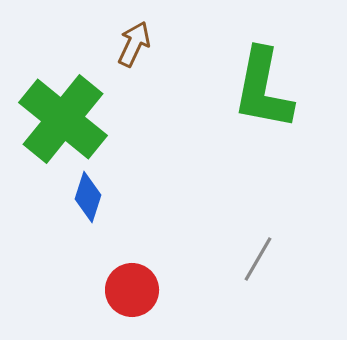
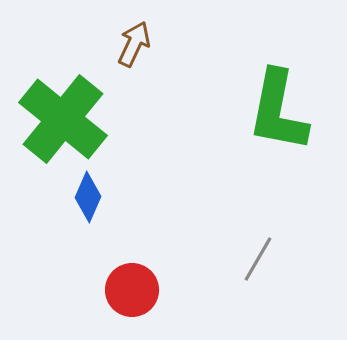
green L-shape: moved 15 px right, 22 px down
blue diamond: rotated 6 degrees clockwise
